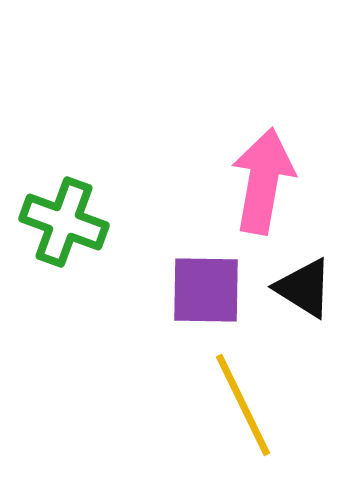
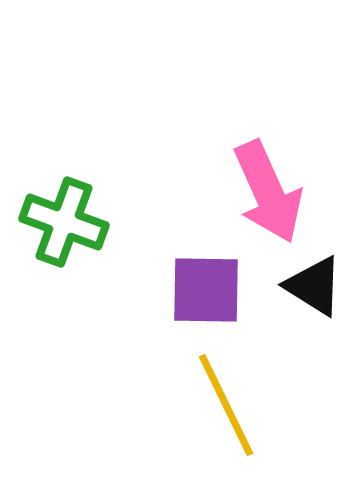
pink arrow: moved 5 px right, 11 px down; rotated 146 degrees clockwise
black triangle: moved 10 px right, 2 px up
yellow line: moved 17 px left
